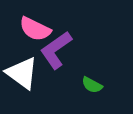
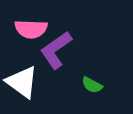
pink semicircle: moved 4 px left; rotated 24 degrees counterclockwise
white triangle: moved 9 px down
